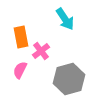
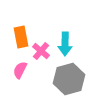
cyan arrow: moved 25 px down; rotated 35 degrees clockwise
pink cross: rotated 12 degrees counterclockwise
